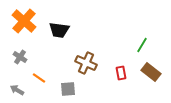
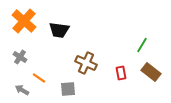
gray arrow: moved 5 px right
